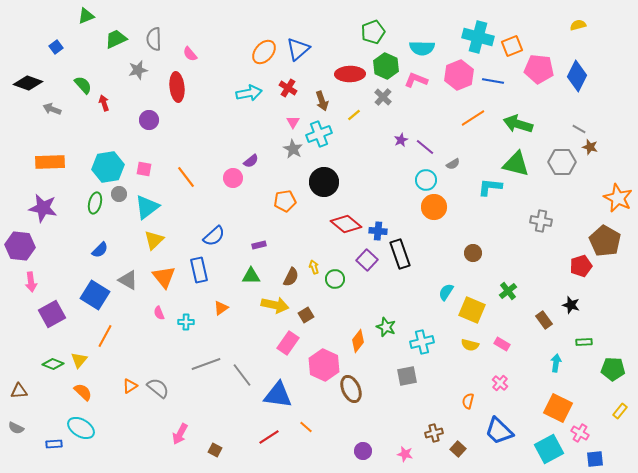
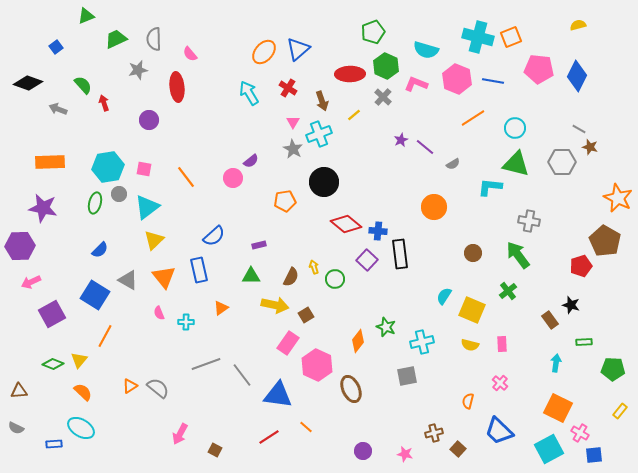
orange square at (512, 46): moved 1 px left, 9 px up
cyan semicircle at (422, 48): moved 4 px right, 2 px down; rotated 15 degrees clockwise
pink hexagon at (459, 75): moved 2 px left, 4 px down; rotated 16 degrees counterclockwise
pink L-shape at (416, 80): moved 4 px down
cyan arrow at (249, 93): rotated 110 degrees counterclockwise
gray arrow at (52, 109): moved 6 px right
green arrow at (518, 124): moved 131 px down; rotated 36 degrees clockwise
cyan circle at (426, 180): moved 89 px right, 52 px up
gray cross at (541, 221): moved 12 px left
purple hexagon at (20, 246): rotated 8 degrees counterclockwise
black rectangle at (400, 254): rotated 12 degrees clockwise
pink arrow at (31, 282): rotated 72 degrees clockwise
cyan semicircle at (446, 292): moved 2 px left, 4 px down
brown rectangle at (544, 320): moved 6 px right
pink rectangle at (502, 344): rotated 56 degrees clockwise
pink hexagon at (324, 365): moved 7 px left
blue square at (595, 459): moved 1 px left, 4 px up
